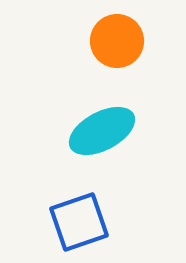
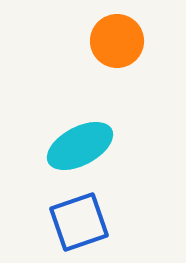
cyan ellipse: moved 22 px left, 15 px down
